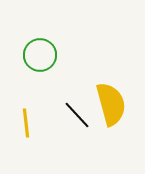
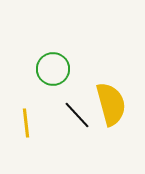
green circle: moved 13 px right, 14 px down
